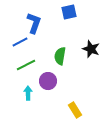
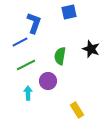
yellow rectangle: moved 2 px right
